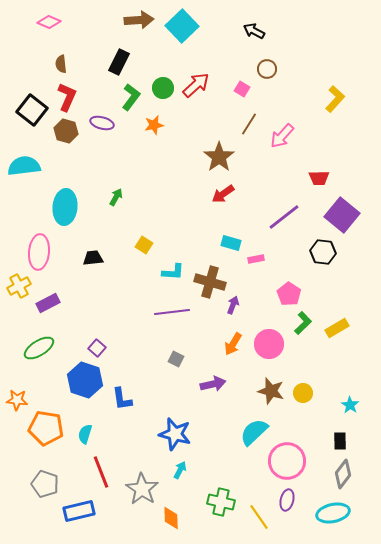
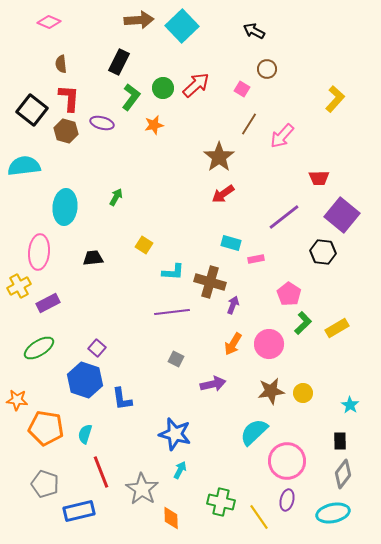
red L-shape at (67, 97): moved 2 px right, 1 px down; rotated 20 degrees counterclockwise
brown star at (271, 391): rotated 24 degrees counterclockwise
